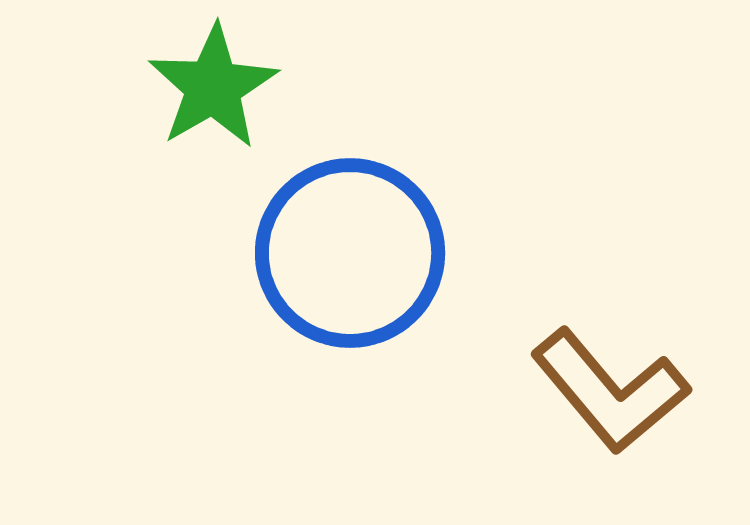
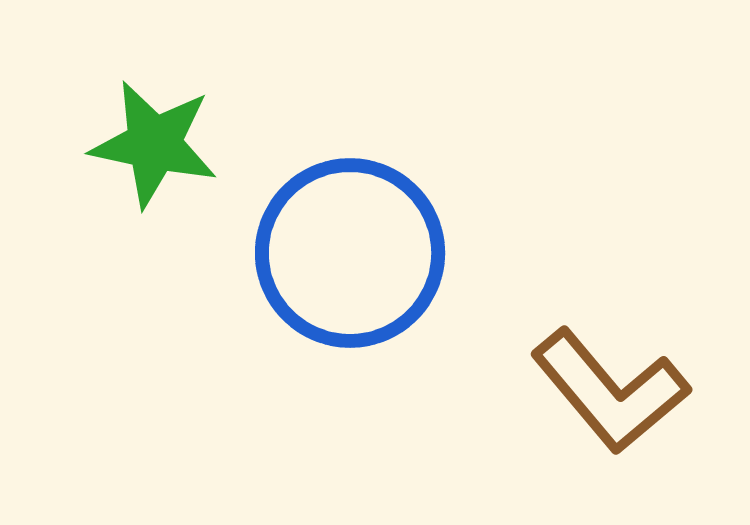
green star: moved 59 px left, 57 px down; rotated 30 degrees counterclockwise
